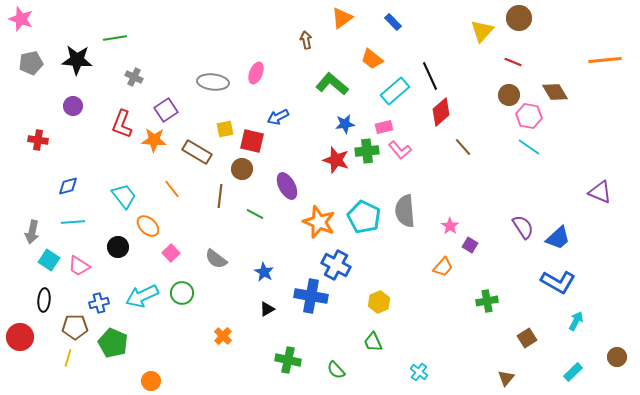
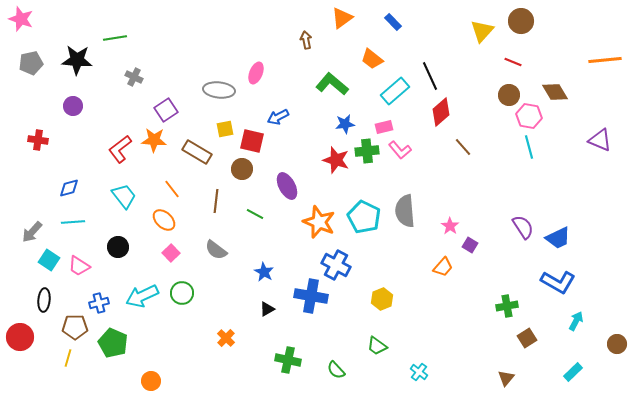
brown circle at (519, 18): moved 2 px right, 3 px down
gray ellipse at (213, 82): moved 6 px right, 8 px down
red L-shape at (122, 124): moved 2 px left, 25 px down; rotated 32 degrees clockwise
cyan line at (529, 147): rotated 40 degrees clockwise
blue diamond at (68, 186): moved 1 px right, 2 px down
purple triangle at (600, 192): moved 52 px up
brown line at (220, 196): moved 4 px left, 5 px down
orange ellipse at (148, 226): moved 16 px right, 6 px up
gray arrow at (32, 232): rotated 30 degrees clockwise
blue trapezoid at (558, 238): rotated 16 degrees clockwise
gray semicircle at (216, 259): moved 9 px up
green cross at (487, 301): moved 20 px right, 5 px down
yellow hexagon at (379, 302): moved 3 px right, 3 px up
orange cross at (223, 336): moved 3 px right, 2 px down
green trapezoid at (373, 342): moved 4 px right, 4 px down; rotated 30 degrees counterclockwise
brown circle at (617, 357): moved 13 px up
